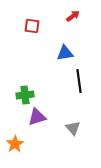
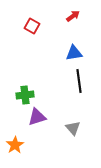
red square: rotated 21 degrees clockwise
blue triangle: moved 9 px right
orange star: moved 1 px down
